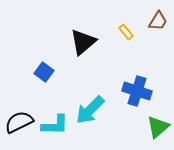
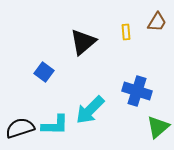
brown trapezoid: moved 1 px left, 1 px down
yellow rectangle: rotated 35 degrees clockwise
black semicircle: moved 1 px right, 6 px down; rotated 8 degrees clockwise
